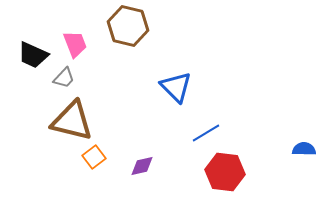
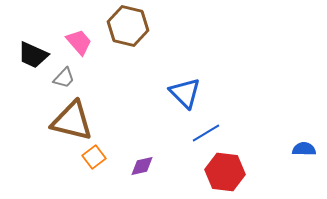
pink trapezoid: moved 4 px right, 2 px up; rotated 20 degrees counterclockwise
blue triangle: moved 9 px right, 6 px down
